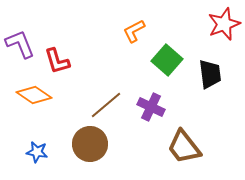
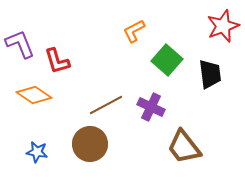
red star: moved 1 px left, 2 px down
brown line: rotated 12 degrees clockwise
